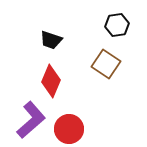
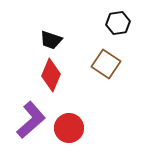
black hexagon: moved 1 px right, 2 px up
red diamond: moved 6 px up
red circle: moved 1 px up
